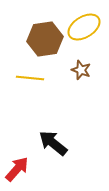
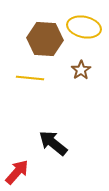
yellow ellipse: rotated 44 degrees clockwise
brown hexagon: rotated 12 degrees clockwise
brown star: rotated 18 degrees clockwise
red arrow: moved 3 px down
